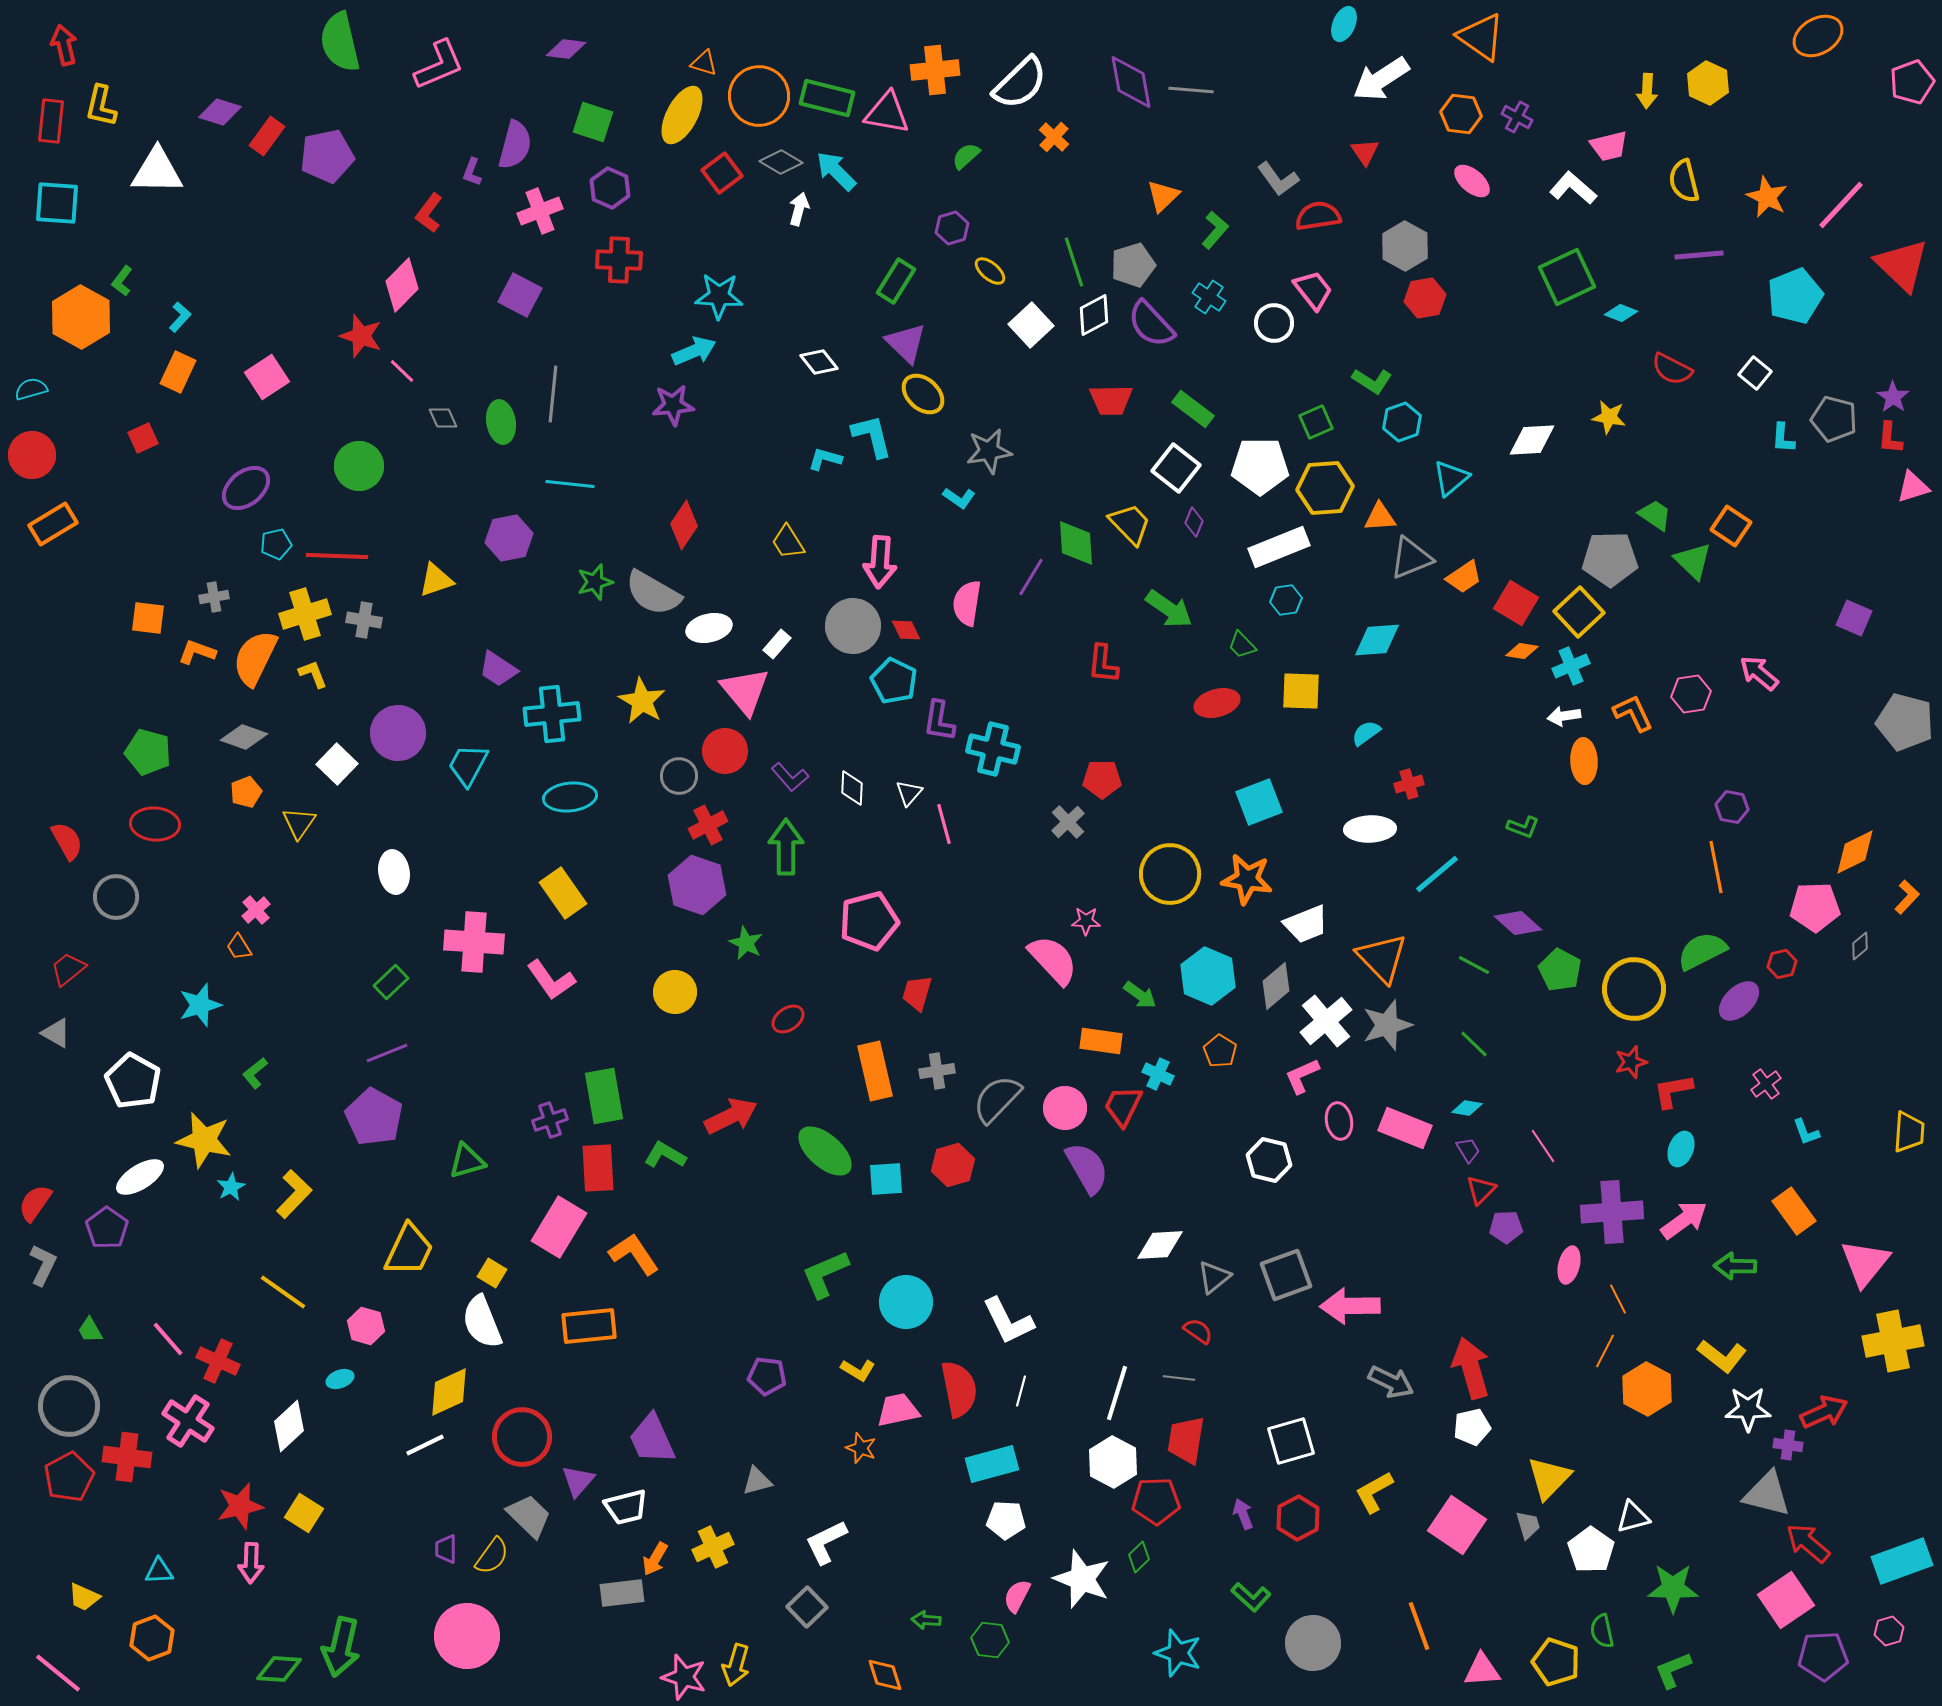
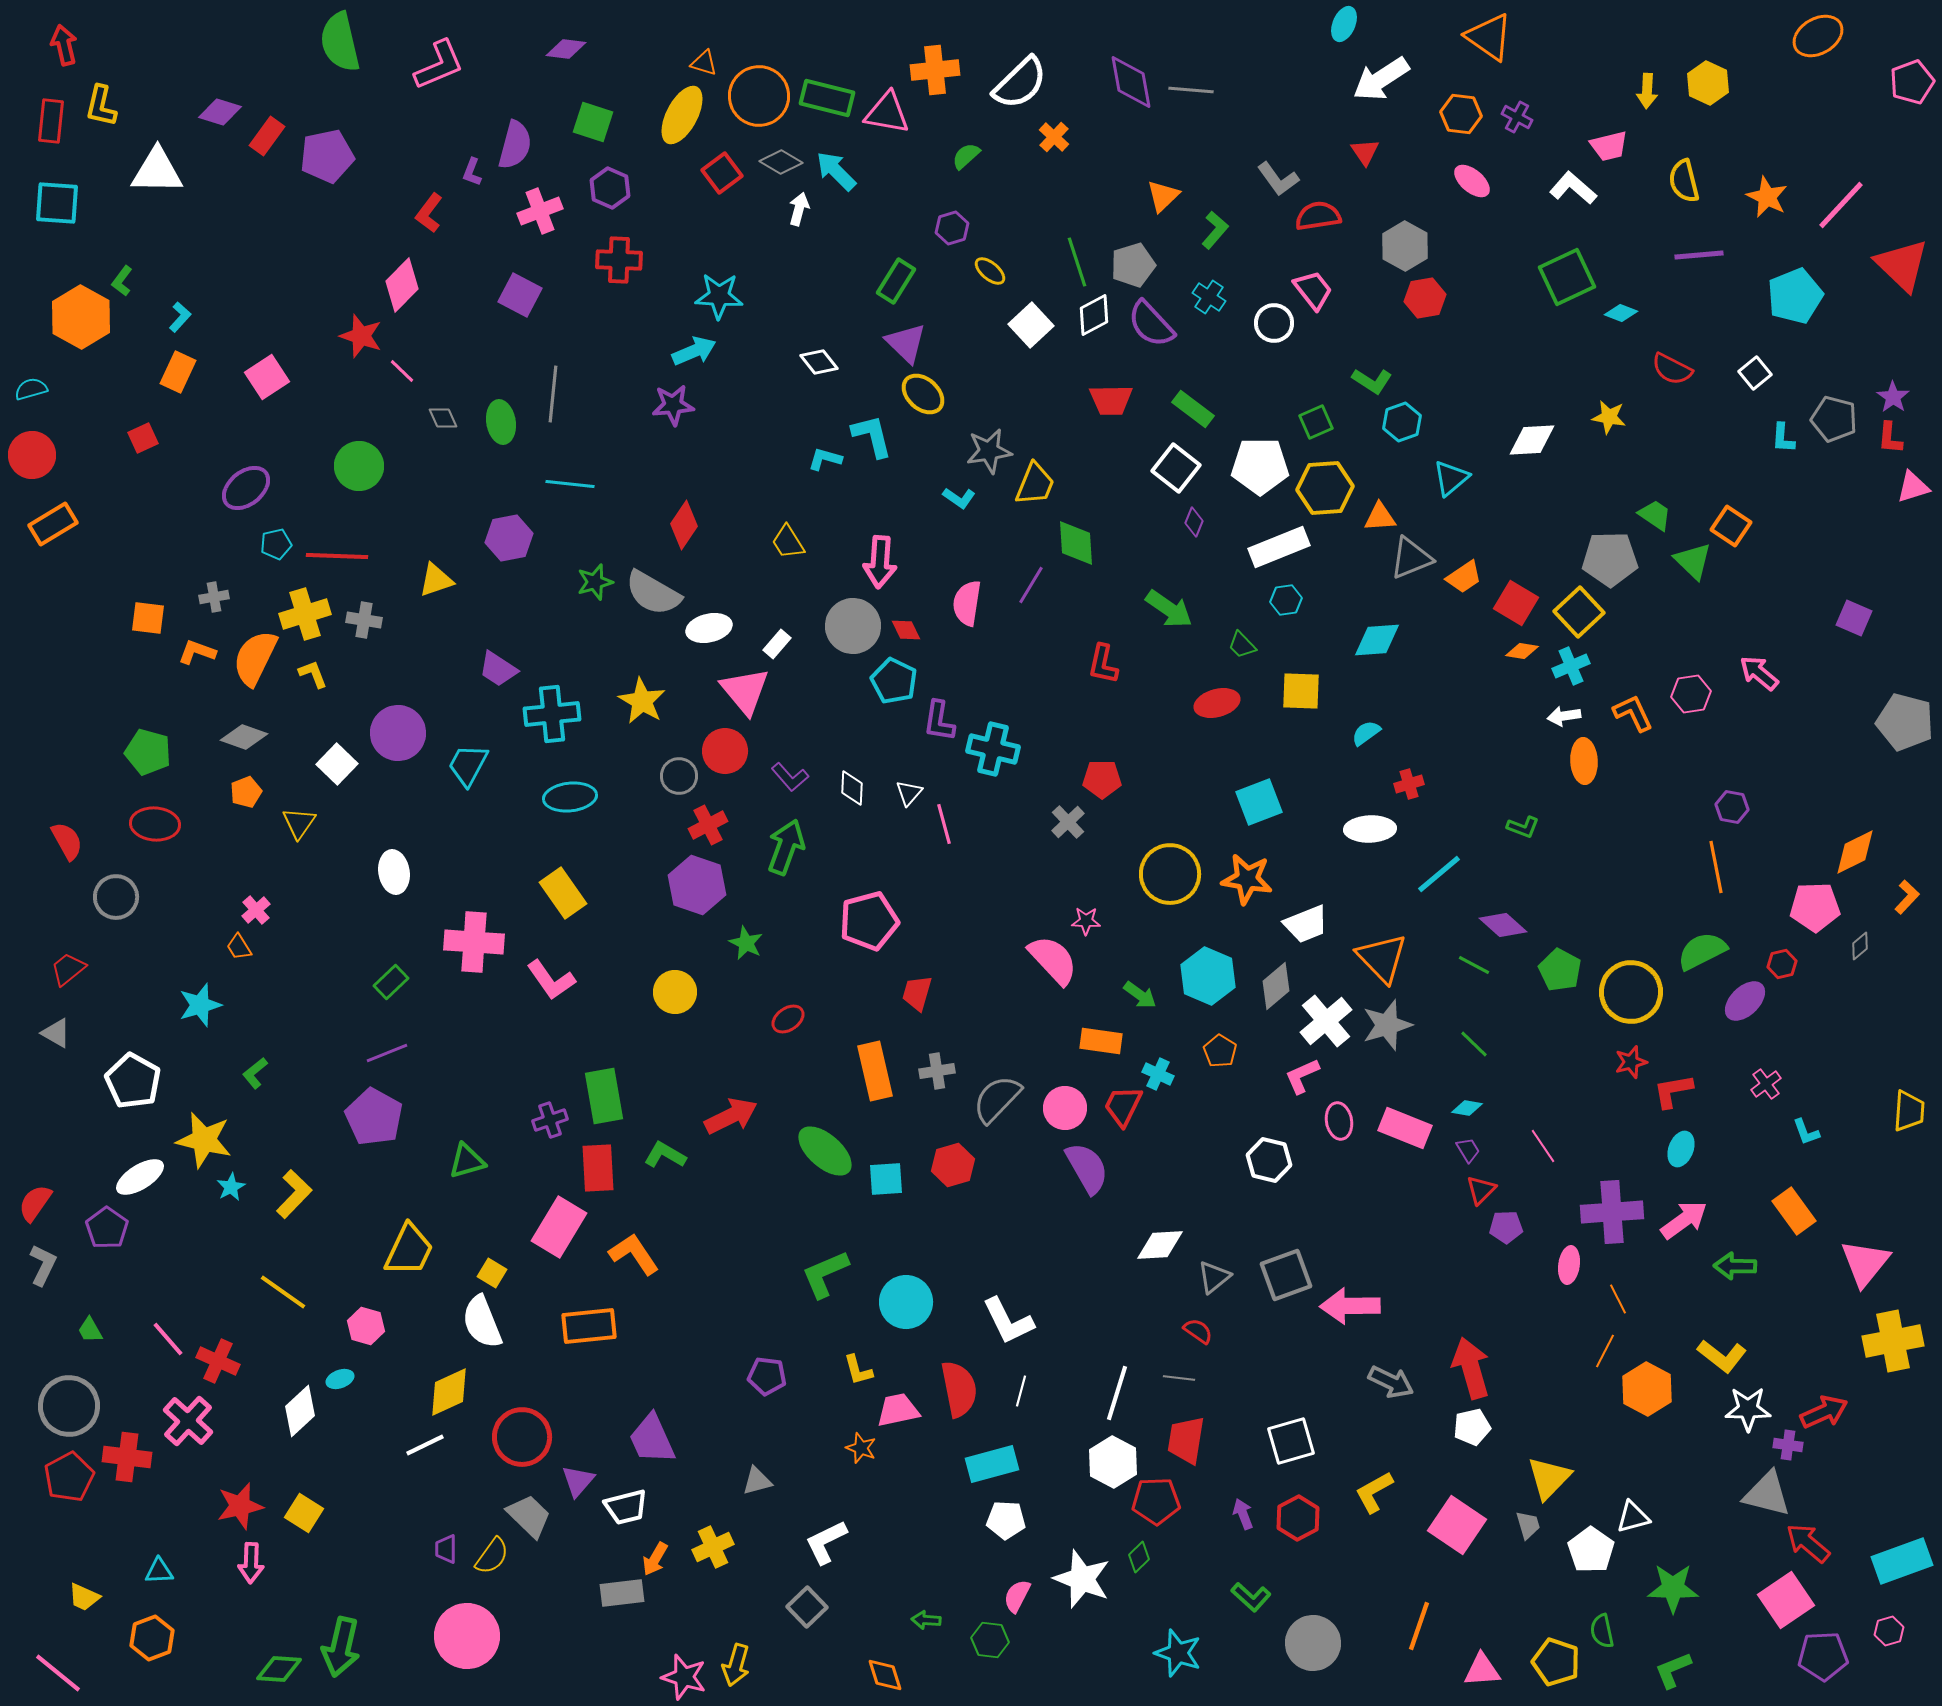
orange triangle at (1481, 37): moved 8 px right
green line at (1074, 262): moved 3 px right
white square at (1755, 373): rotated 12 degrees clockwise
yellow trapezoid at (1130, 524): moved 95 px left, 40 px up; rotated 66 degrees clockwise
purple line at (1031, 577): moved 8 px down
red L-shape at (1103, 664): rotated 6 degrees clockwise
green arrow at (786, 847): rotated 20 degrees clockwise
cyan line at (1437, 874): moved 2 px right
purple diamond at (1518, 923): moved 15 px left, 2 px down
yellow circle at (1634, 989): moved 3 px left, 3 px down
purple ellipse at (1739, 1001): moved 6 px right
yellow trapezoid at (1909, 1132): moved 21 px up
pink ellipse at (1569, 1265): rotated 6 degrees counterclockwise
yellow L-shape at (858, 1370): rotated 44 degrees clockwise
pink cross at (188, 1421): rotated 9 degrees clockwise
white diamond at (289, 1426): moved 11 px right, 15 px up
orange line at (1419, 1626): rotated 39 degrees clockwise
